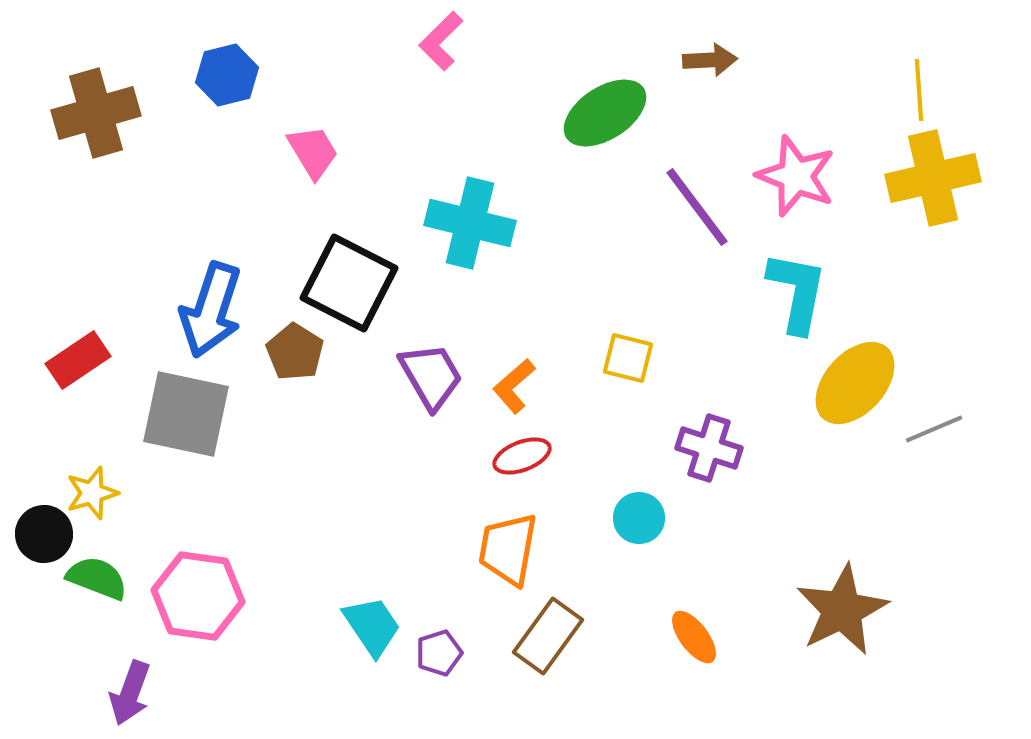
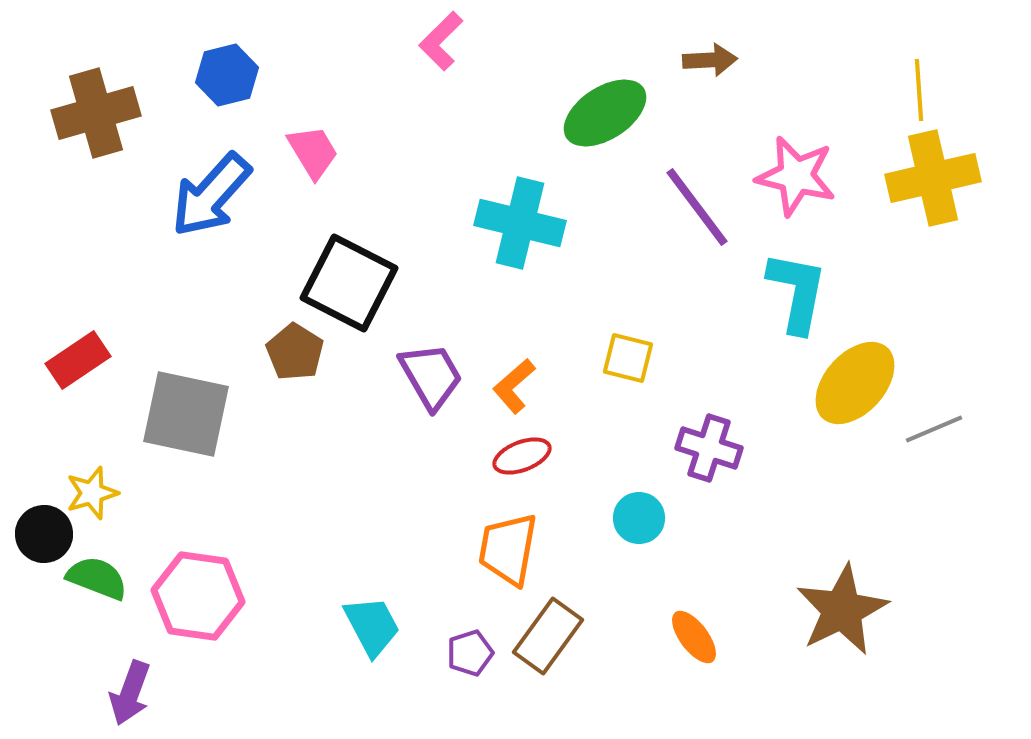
pink star: rotated 8 degrees counterclockwise
cyan cross: moved 50 px right
blue arrow: moved 115 px up; rotated 24 degrees clockwise
cyan trapezoid: rotated 6 degrees clockwise
purple pentagon: moved 31 px right
